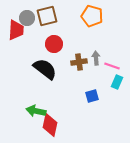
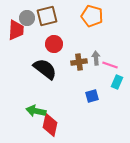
pink line: moved 2 px left, 1 px up
